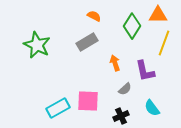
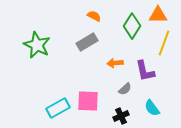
orange arrow: rotated 77 degrees counterclockwise
